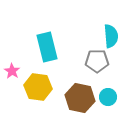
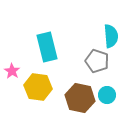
gray pentagon: rotated 20 degrees clockwise
cyan circle: moved 1 px left, 2 px up
